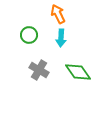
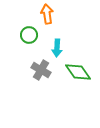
orange arrow: moved 11 px left; rotated 18 degrees clockwise
cyan arrow: moved 4 px left, 10 px down
gray cross: moved 2 px right
